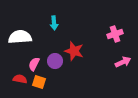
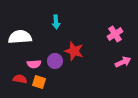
cyan arrow: moved 2 px right, 1 px up
pink cross: rotated 14 degrees counterclockwise
pink semicircle: rotated 120 degrees counterclockwise
